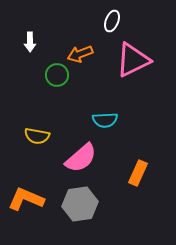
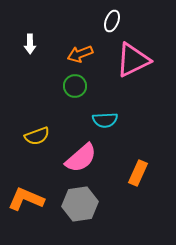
white arrow: moved 2 px down
green circle: moved 18 px right, 11 px down
yellow semicircle: rotated 30 degrees counterclockwise
